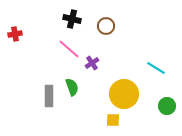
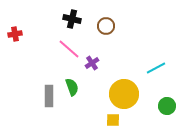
cyan line: rotated 60 degrees counterclockwise
